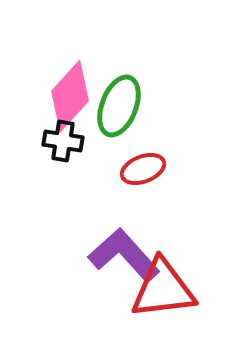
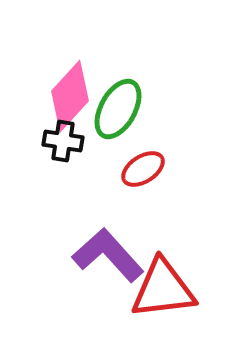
green ellipse: moved 1 px left, 3 px down; rotated 8 degrees clockwise
red ellipse: rotated 12 degrees counterclockwise
purple L-shape: moved 16 px left
